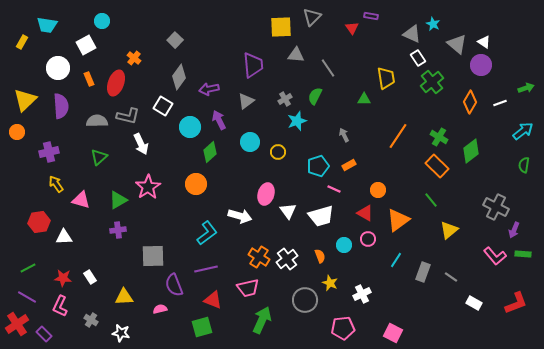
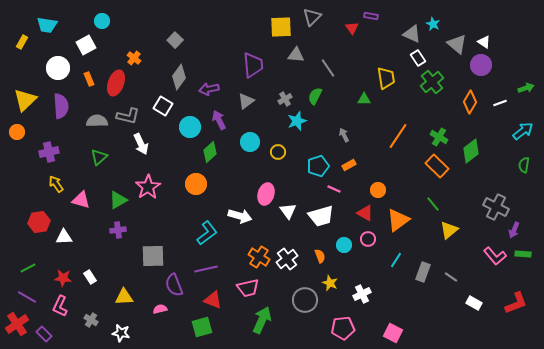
green line at (431, 200): moved 2 px right, 4 px down
